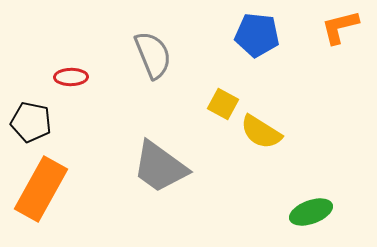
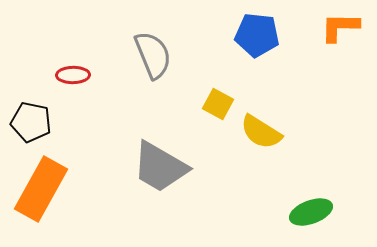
orange L-shape: rotated 15 degrees clockwise
red ellipse: moved 2 px right, 2 px up
yellow square: moved 5 px left
gray trapezoid: rotated 6 degrees counterclockwise
